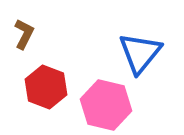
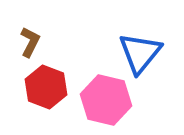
brown L-shape: moved 6 px right, 8 px down
pink hexagon: moved 5 px up
